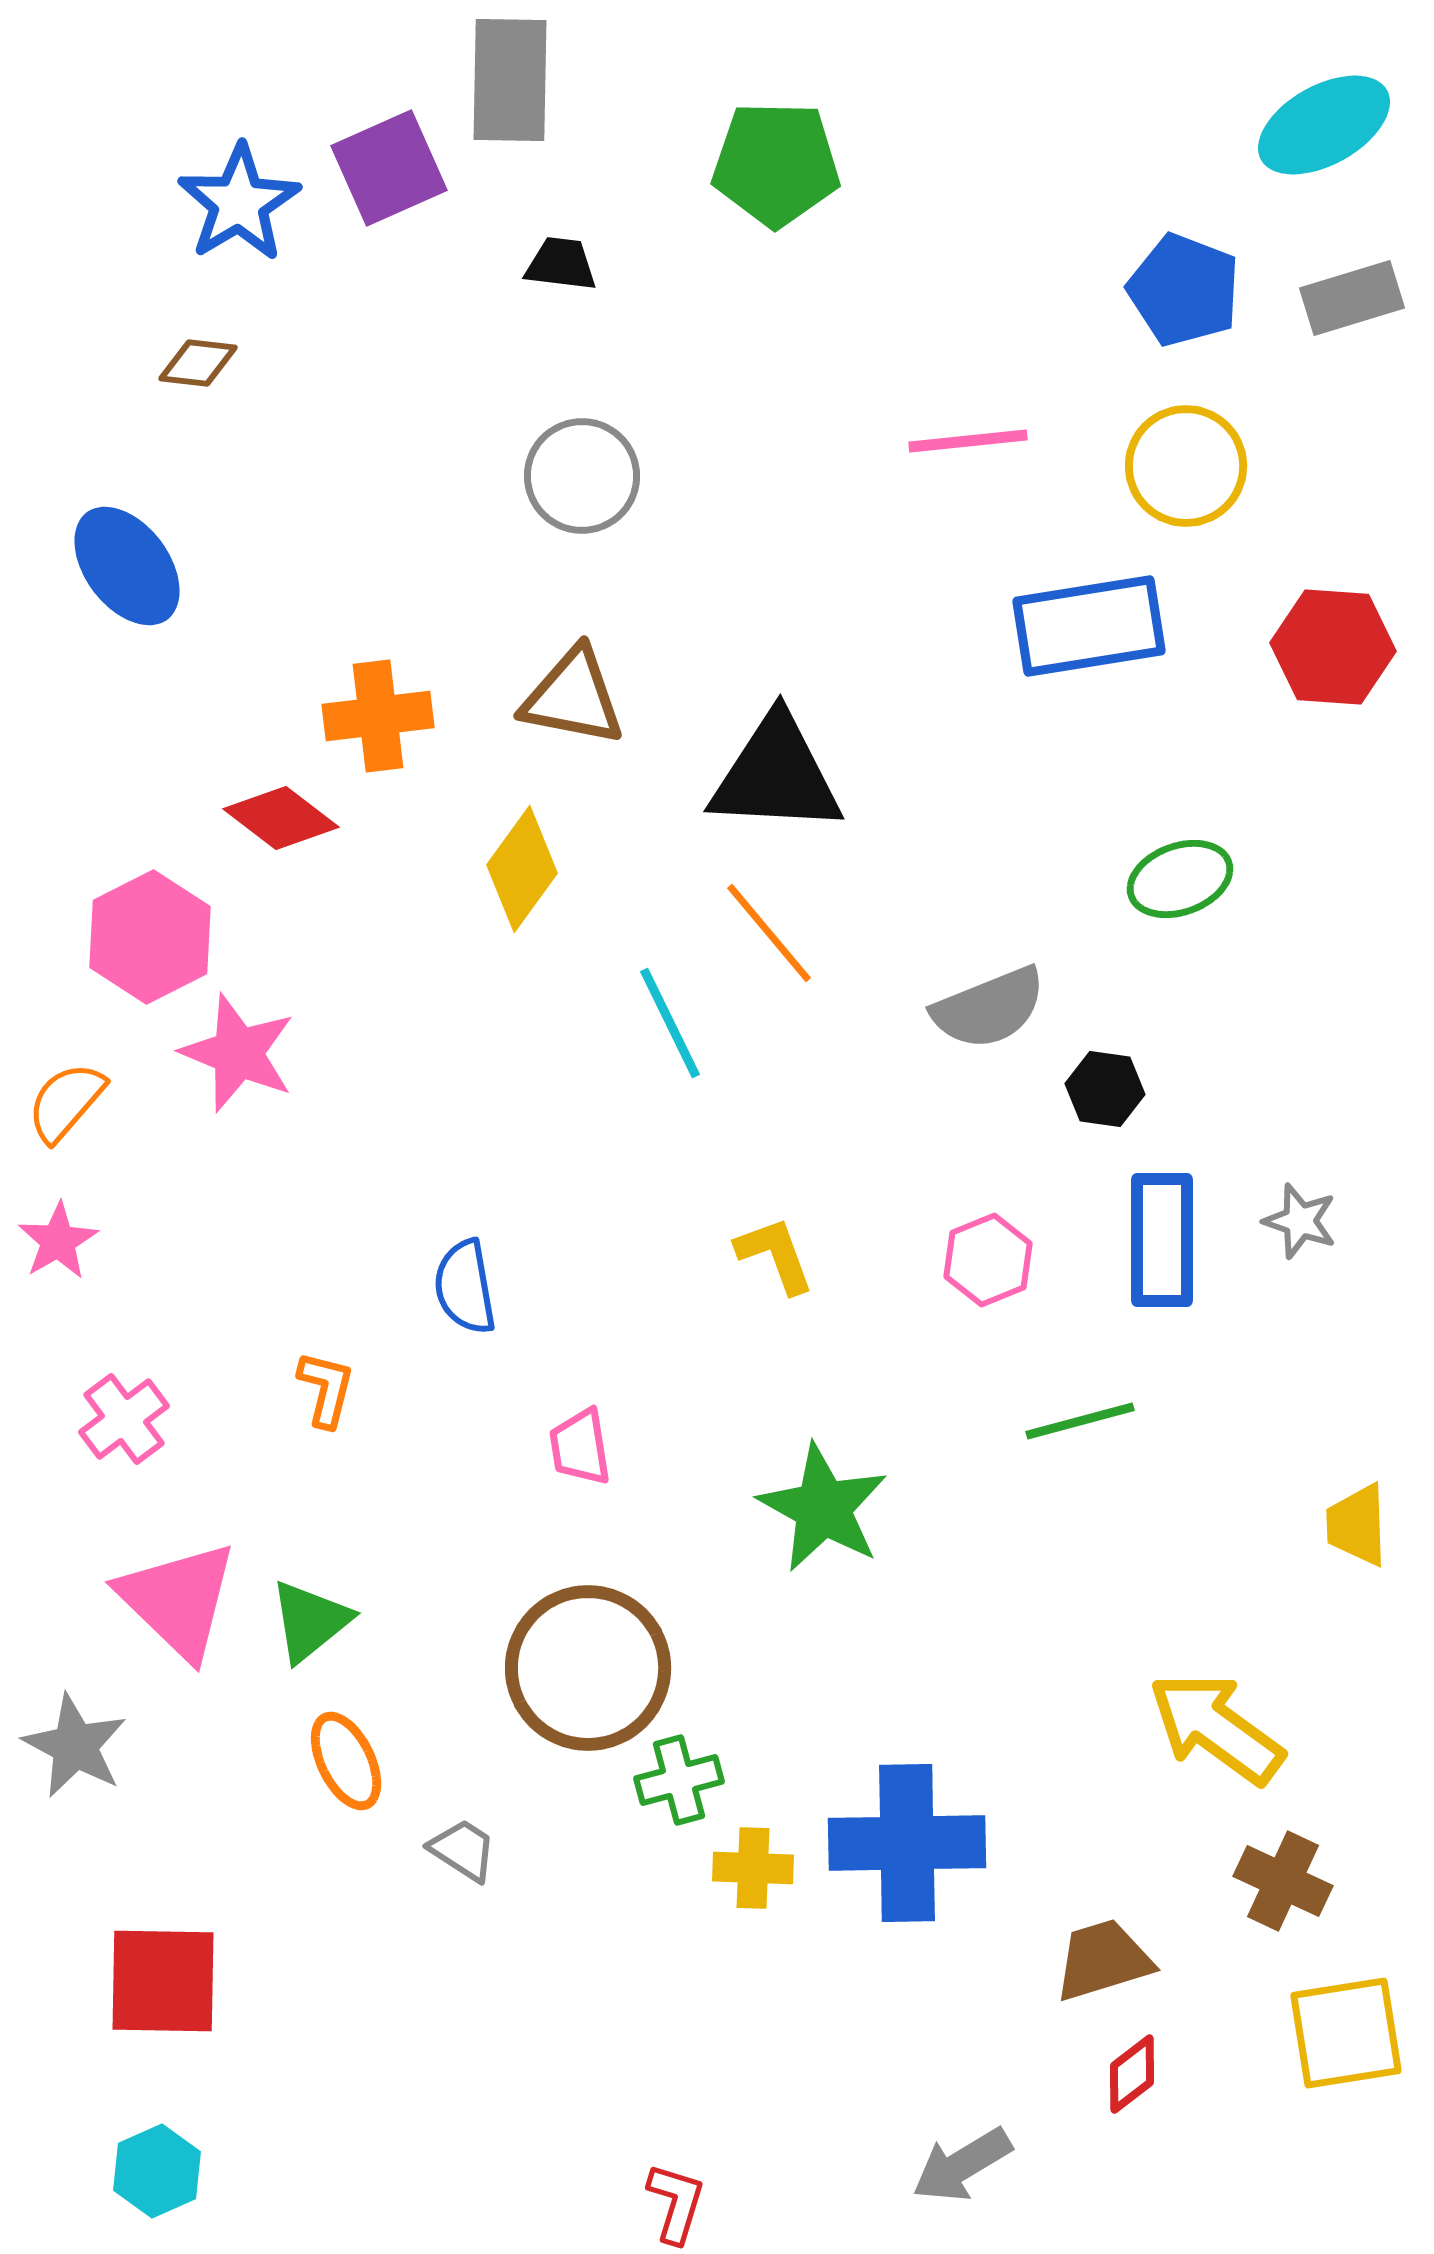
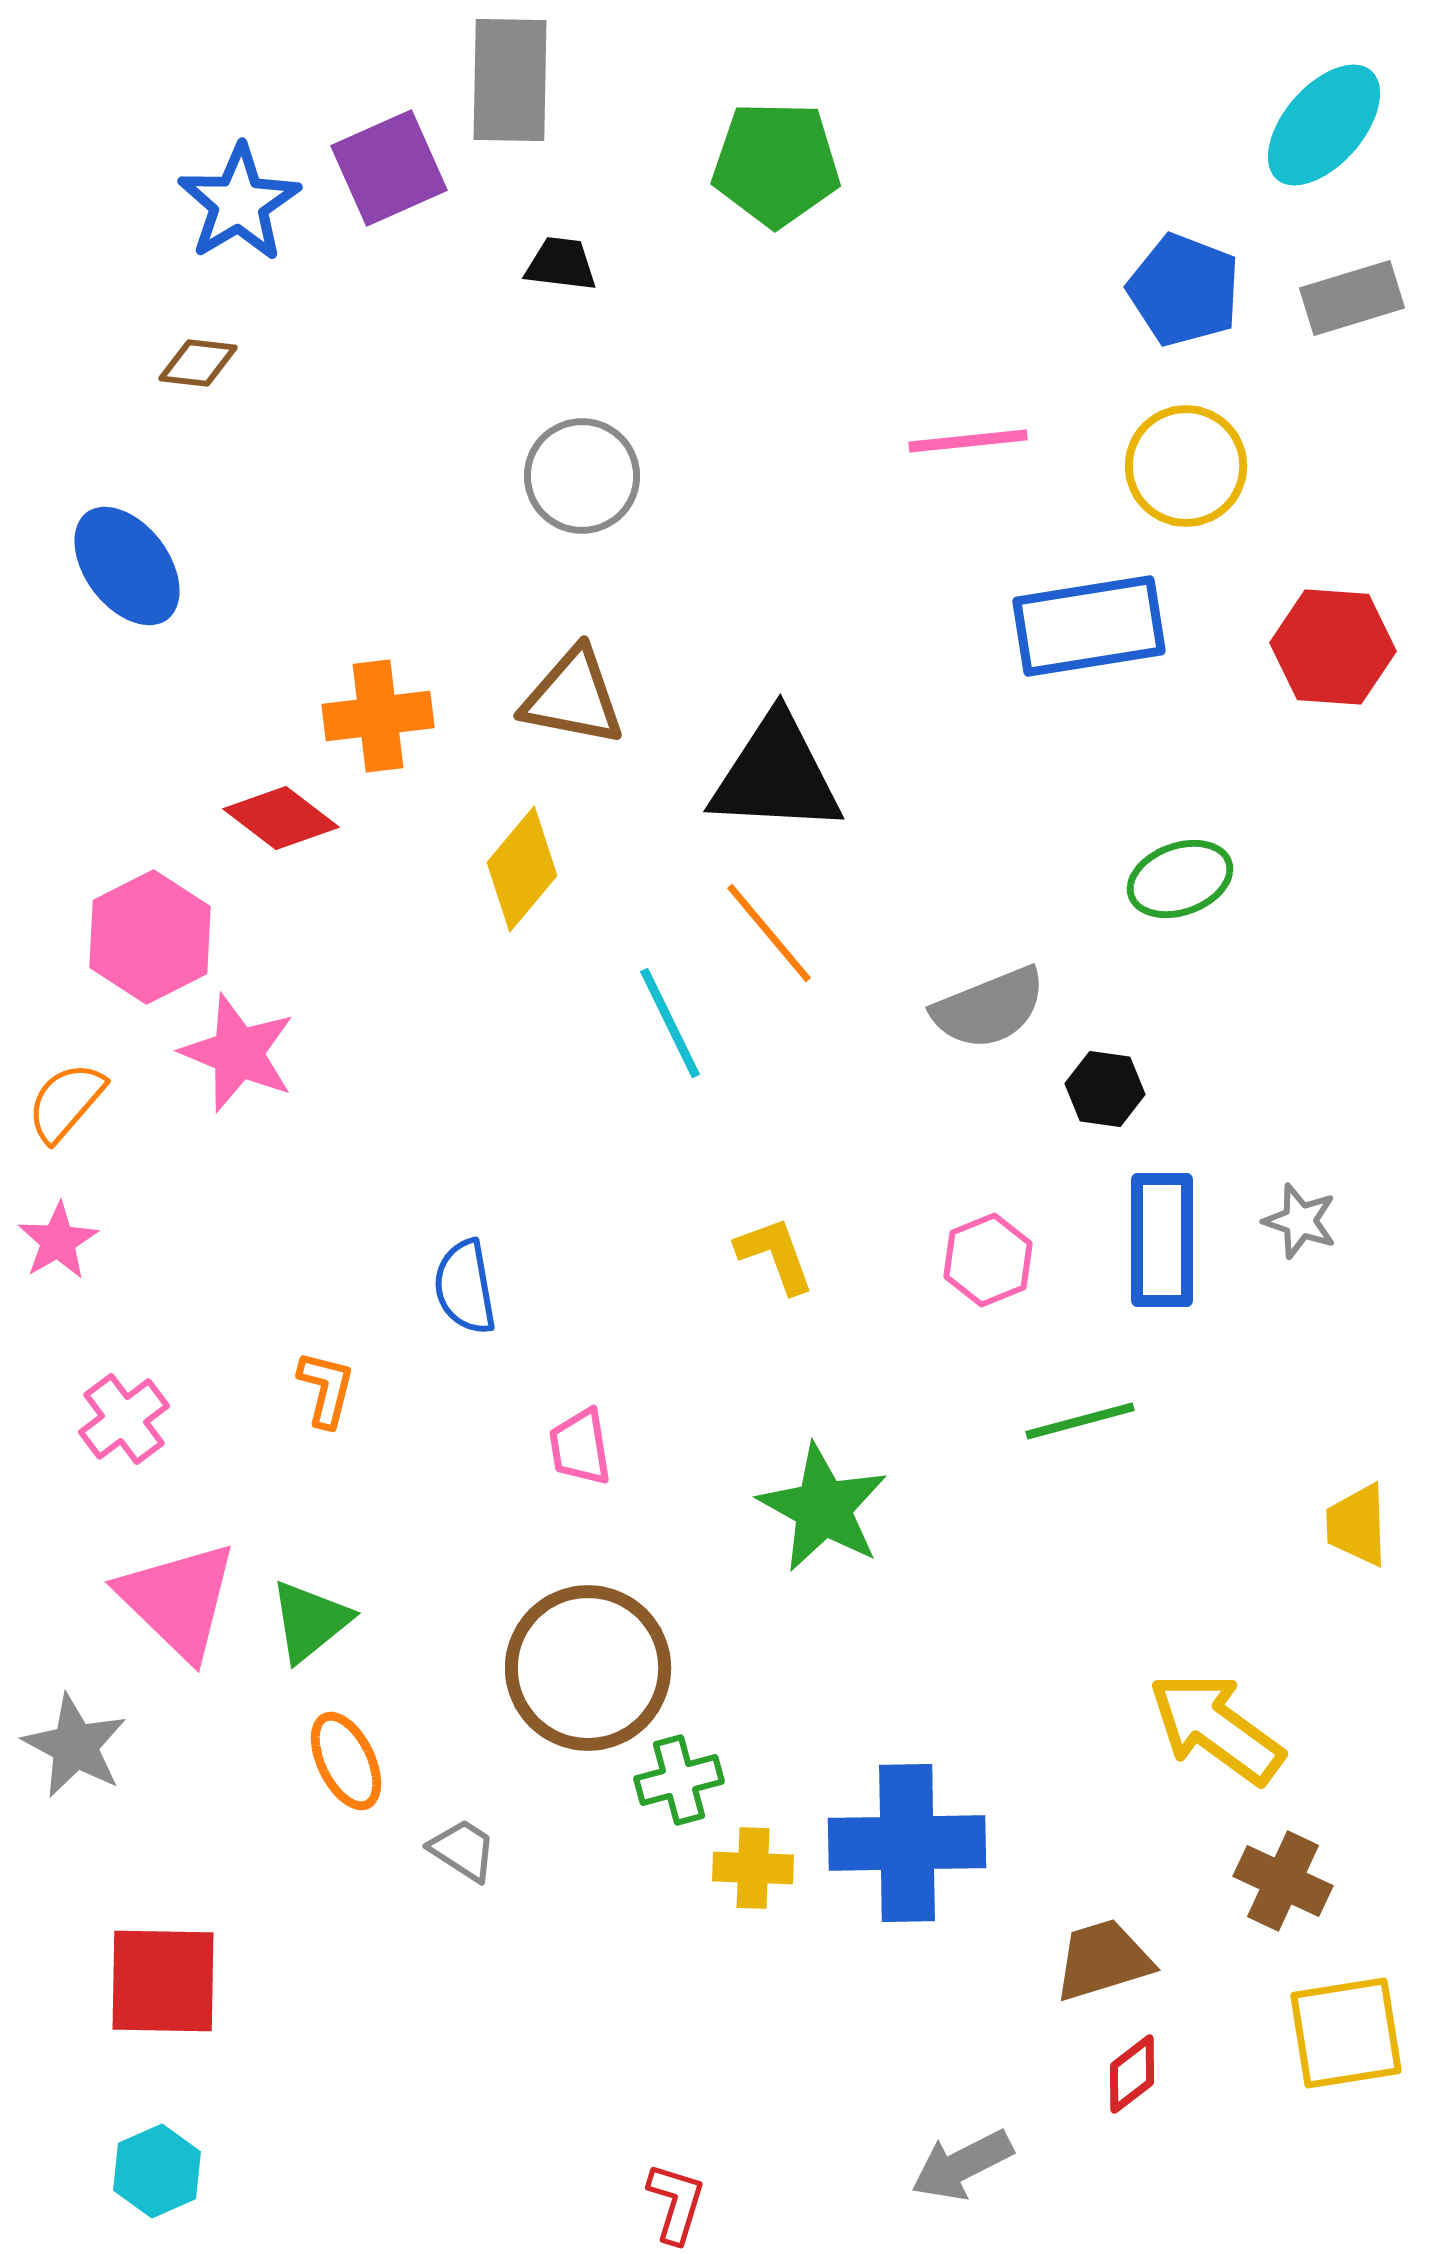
cyan ellipse at (1324, 125): rotated 20 degrees counterclockwise
yellow diamond at (522, 869): rotated 4 degrees clockwise
gray arrow at (962, 2165): rotated 4 degrees clockwise
